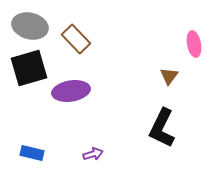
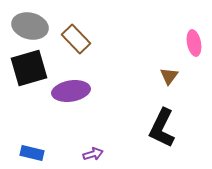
pink ellipse: moved 1 px up
